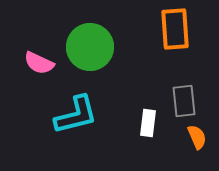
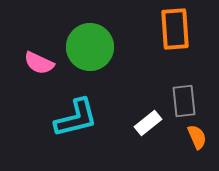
cyan L-shape: moved 3 px down
white rectangle: rotated 44 degrees clockwise
